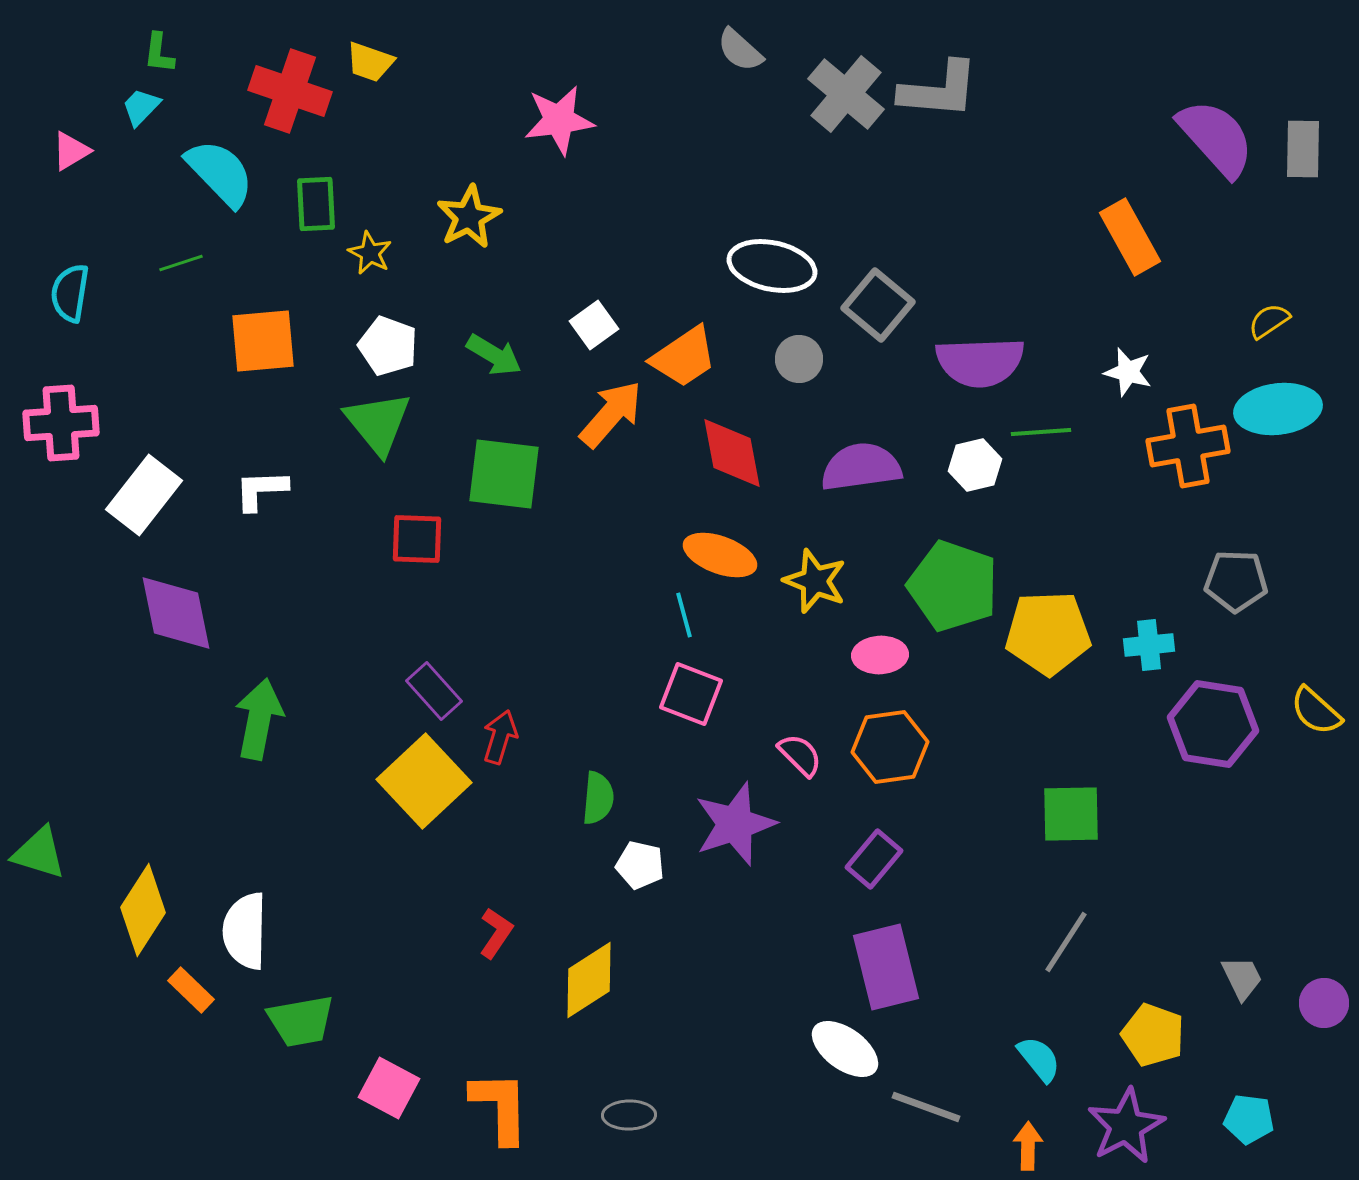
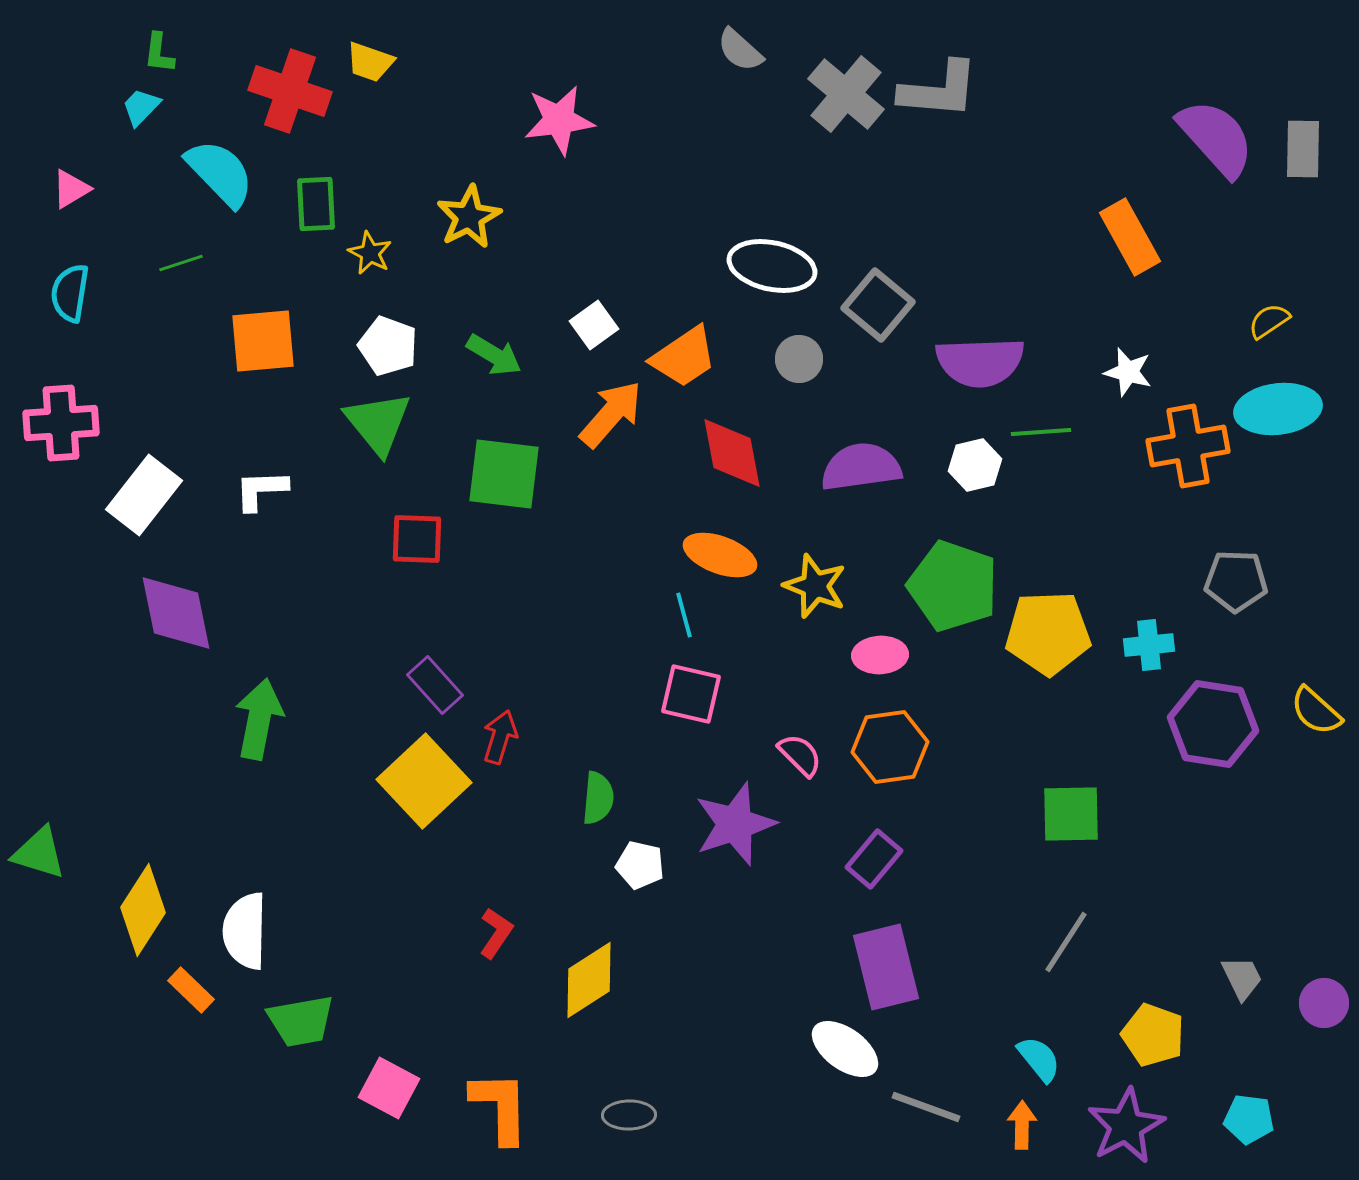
pink triangle at (71, 151): moved 38 px down
yellow star at (815, 581): moved 5 px down
purple rectangle at (434, 691): moved 1 px right, 6 px up
pink square at (691, 694): rotated 8 degrees counterclockwise
orange arrow at (1028, 1146): moved 6 px left, 21 px up
